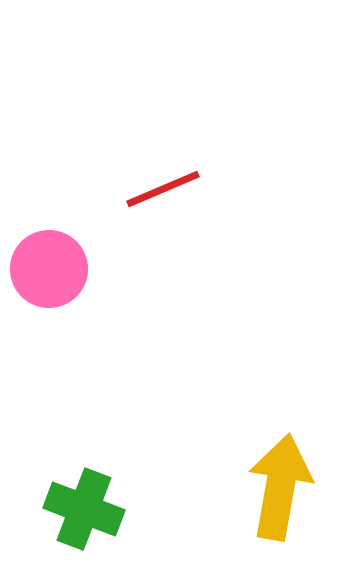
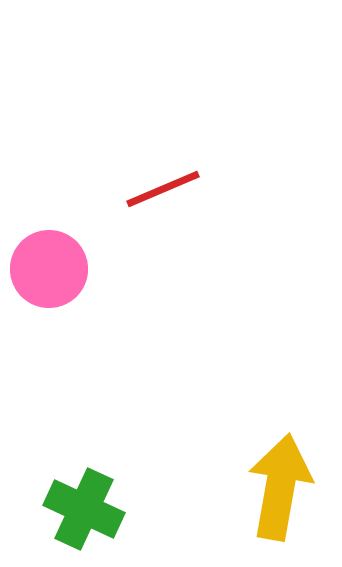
green cross: rotated 4 degrees clockwise
